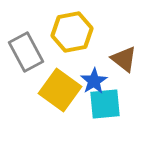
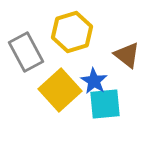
yellow hexagon: rotated 6 degrees counterclockwise
brown triangle: moved 3 px right, 4 px up
blue star: rotated 8 degrees counterclockwise
yellow square: rotated 12 degrees clockwise
